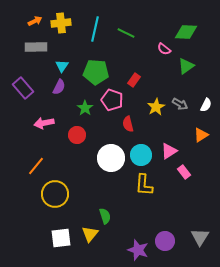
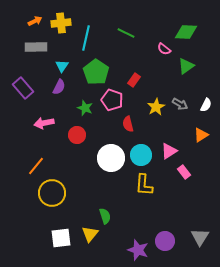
cyan line: moved 9 px left, 9 px down
green pentagon: rotated 30 degrees clockwise
green star: rotated 14 degrees counterclockwise
yellow circle: moved 3 px left, 1 px up
